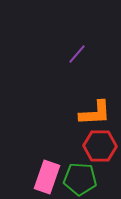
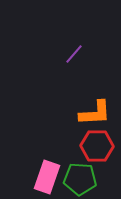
purple line: moved 3 px left
red hexagon: moved 3 px left
